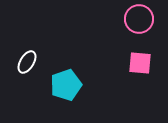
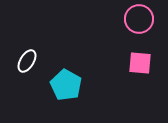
white ellipse: moved 1 px up
cyan pentagon: rotated 24 degrees counterclockwise
